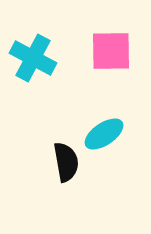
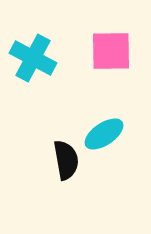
black semicircle: moved 2 px up
